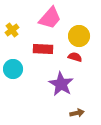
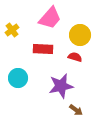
yellow circle: moved 1 px right, 1 px up
cyan circle: moved 5 px right, 9 px down
purple star: moved 2 px down; rotated 30 degrees clockwise
brown arrow: moved 1 px left, 3 px up; rotated 48 degrees clockwise
